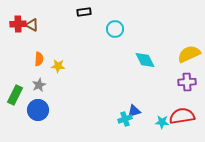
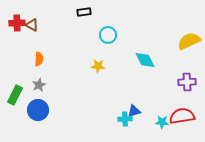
red cross: moved 1 px left, 1 px up
cyan circle: moved 7 px left, 6 px down
yellow semicircle: moved 13 px up
yellow star: moved 40 px right
cyan cross: rotated 16 degrees clockwise
